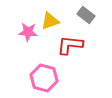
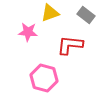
yellow triangle: moved 8 px up
